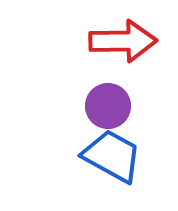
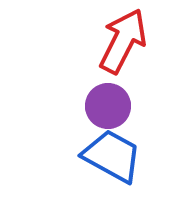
red arrow: rotated 62 degrees counterclockwise
